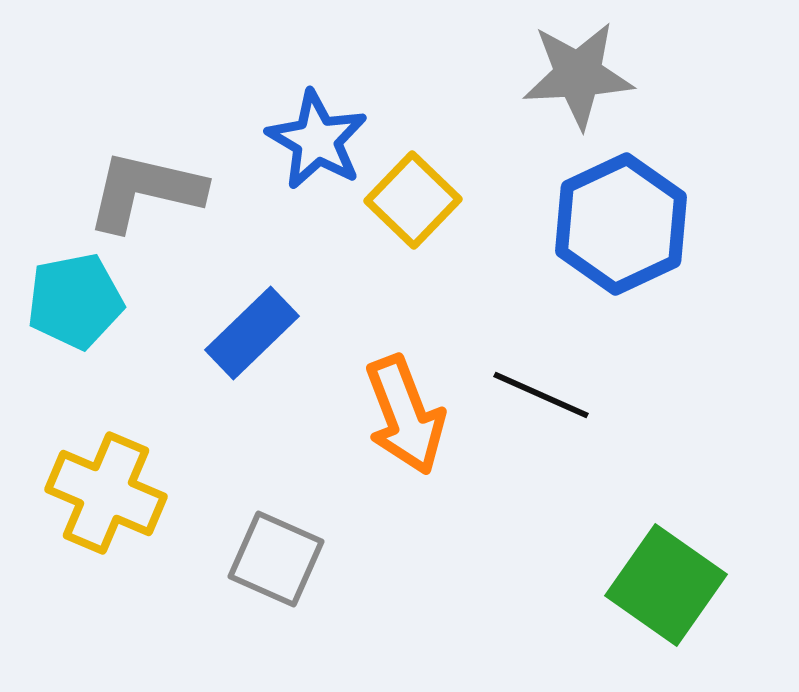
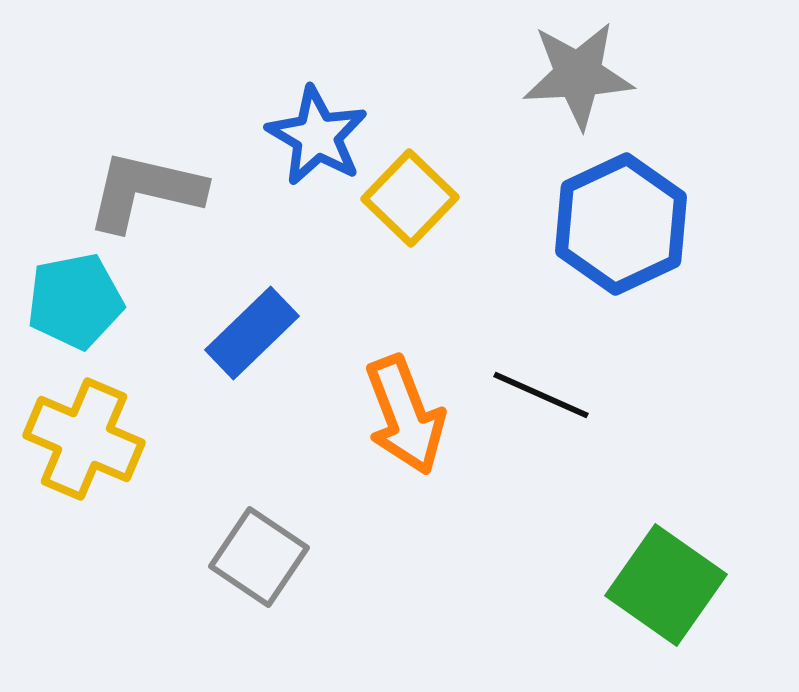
blue star: moved 4 px up
yellow square: moved 3 px left, 2 px up
yellow cross: moved 22 px left, 54 px up
gray square: moved 17 px left, 2 px up; rotated 10 degrees clockwise
